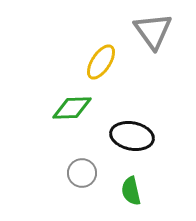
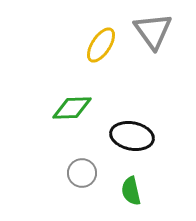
yellow ellipse: moved 17 px up
